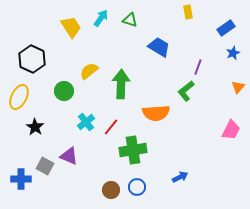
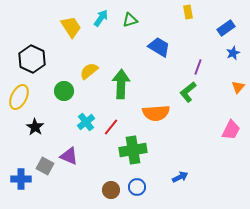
green triangle: rotated 35 degrees counterclockwise
green L-shape: moved 2 px right, 1 px down
